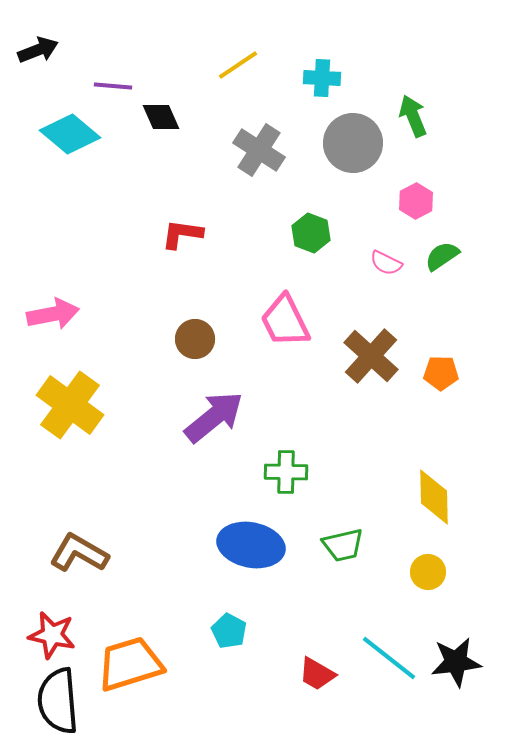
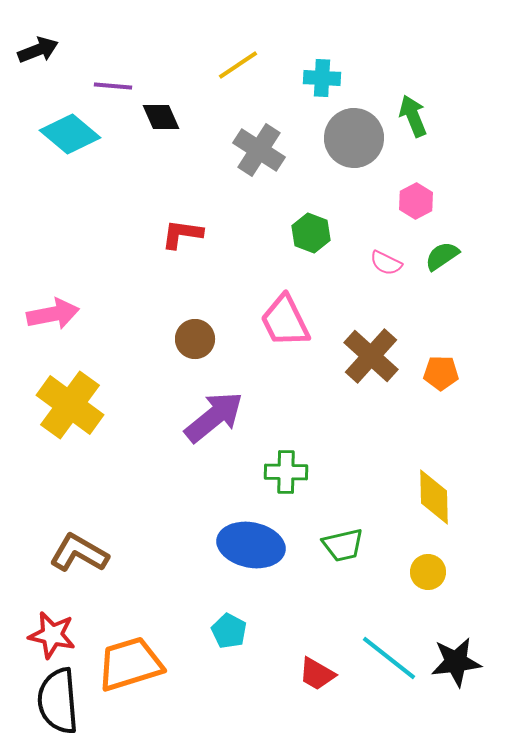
gray circle: moved 1 px right, 5 px up
